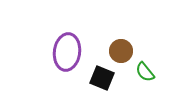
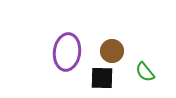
brown circle: moved 9 px left
black square: rotated 20 degrees counterclockwise
